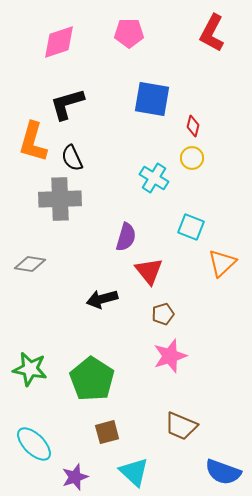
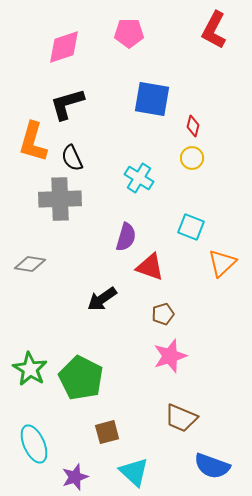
red L-shape: moved 2 px right, 3 px up
pink diamond: moved 5 px right, 5 px down
cyan cross: moved 15 px left
red triangle: moved 1 px right, 4 px up; rotated 32 degrees counterclockwise
black arrow: rotated 20 degrees counterclockwise
green star: rotated 20 degrees clockwise
green pentagon: moved 11 px left, 1 px up; rotated 6 degrees counterclockwise
brown trapezoid: moved 8 px up
cyan ellipse: rotated 21 degrees clockwise
blue semicircle: moved 11 px left, 6 px up
